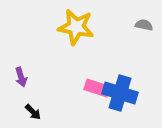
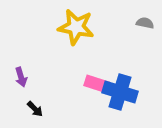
gray semicircle: moved 1 px right, 2 px up
pink rectangle: moved 4 px up
blue cross: moved 1 px up
black arrow: moved 2 px right, 3 px up
